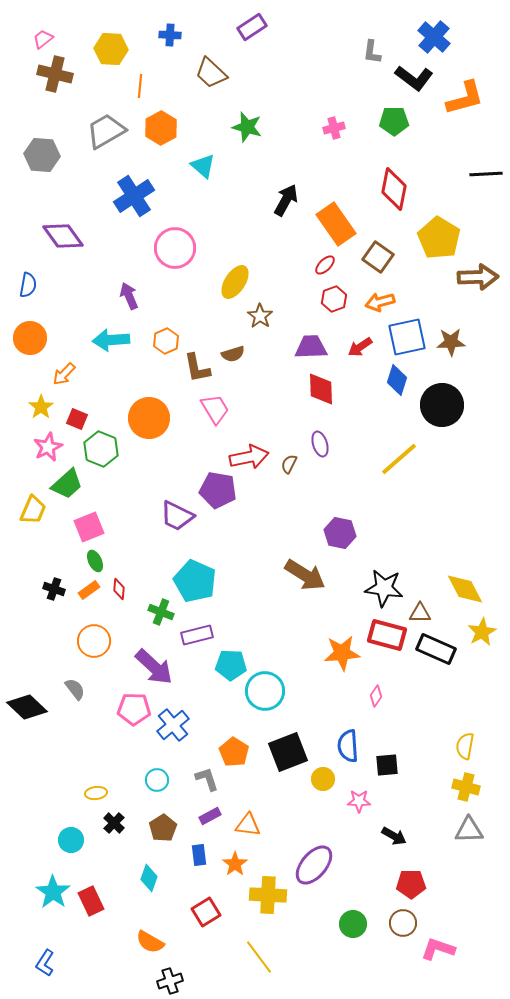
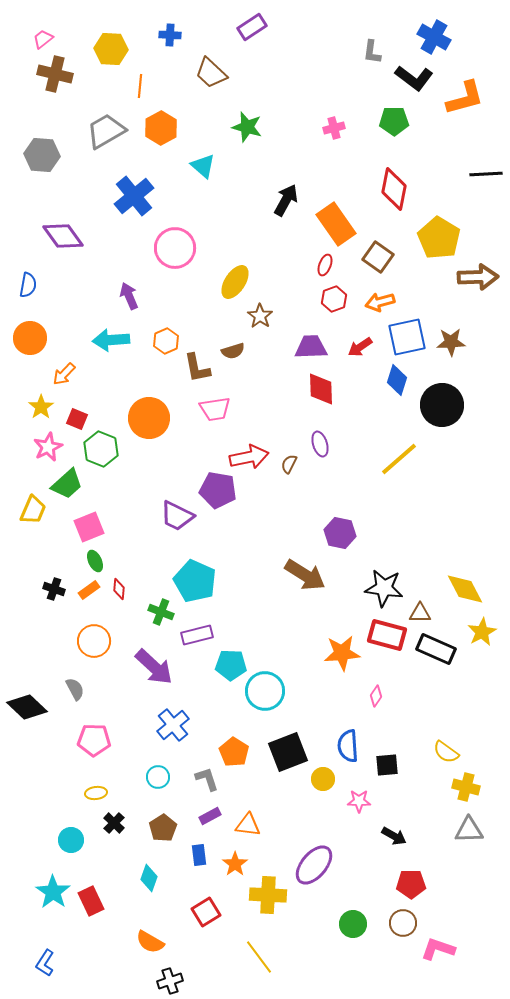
blue cross at (434, 37): rotated 12 degrees counterclockwise
blue cross at (134, 196): rotated 6 degrees counterclockwise
red ellipse at (325, 265): rotated 25 degrees counterclockwise
brown semicircle at (233, 354): moved 3 px up
pink trapezoid at (215, 409): rotated 112 degrees clockwise
gray semicircle at (75, 689): rotated 10 degrees clockwise
pink pentagon at (134, 709): moved 40 px left, 31 px down
yellow semicircle at (465, 746): moved 19 px left, 6 px down; rotated 64 degrees counterclockwise
cyan circle at (157, 780): moved 1 px right, 3 px up
